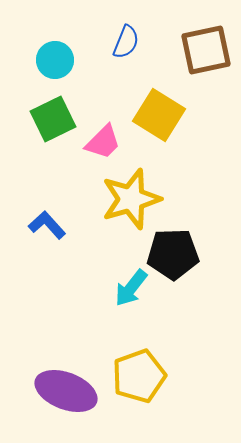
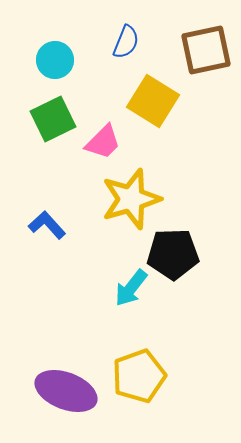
yellow square: moved 6 px left, 14 px up
